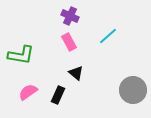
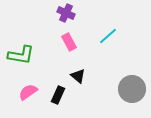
purple cross: moved 4 px left, 3 px up
black triangle: moved 2 px right, 3 px down
gray circle: moved 1 px left, 1 px up
